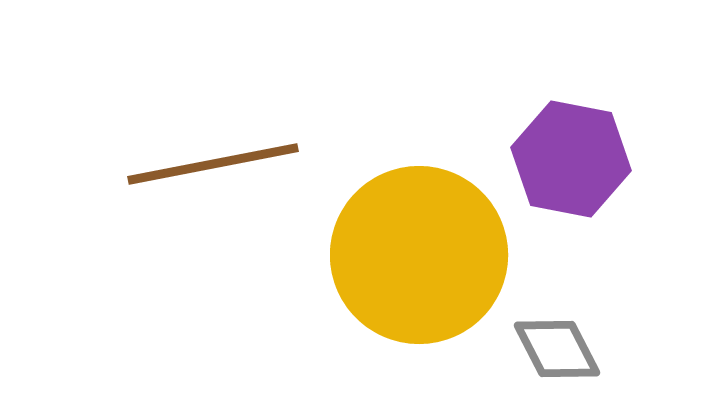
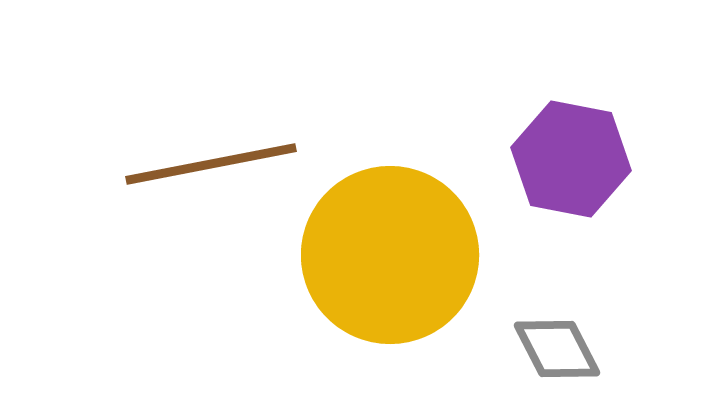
brown line: moved 2 px left
yellow circle: moved 29 px left
